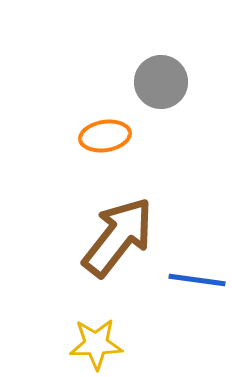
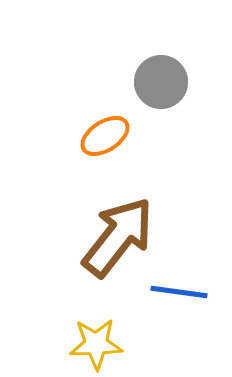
orange ellipse: rotated 24 degrees counterclockwise
blue line: moved 18 px left, 12 px down
